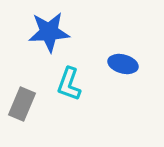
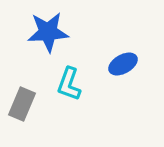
blue star: moved 1 px left
blue ellipse: rotated 44 degrees counterclockwise
